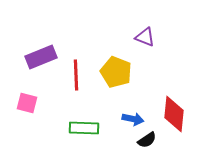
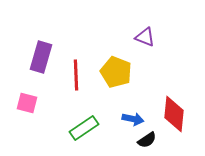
purple rectangle: rotated 52 degrees counterclockwise
green rectangle: rotated 36 degrees counterclockwise
